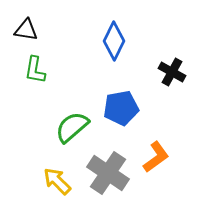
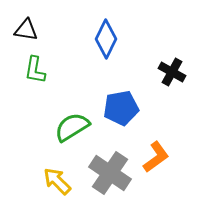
blue diamond: moved 8 px left, 2 px up
green semicircle: rotated 9 degrees clockwise
gray cross: moved 2 px right
